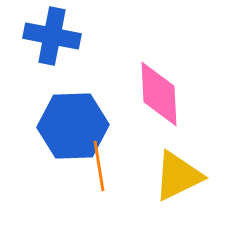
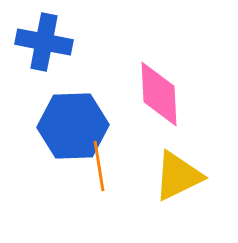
blue cross: moved 8 px left, 6 px down
